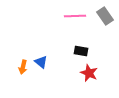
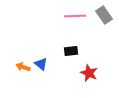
gray rectangle: moved 1 px left, 1 px up
black rectangle: moved 10 px left; rotated 16 degrees counterclockwise
blue triangle: moved 2 px down
orange arrow: rotated 96 degrees clockwise
